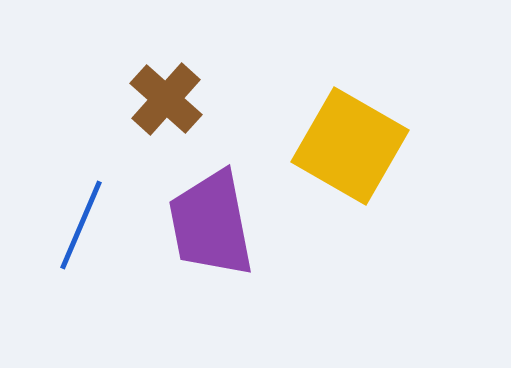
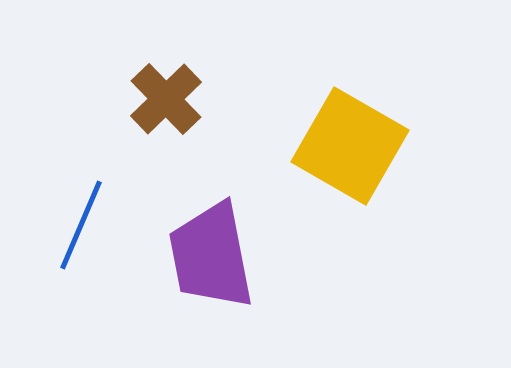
brown cross: rotated 4 degrees clockwise
purple trapezoid: moved 32 px down
